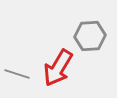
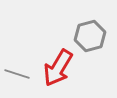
gray hexagon: rotated 12 degrees counterclockwise
